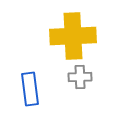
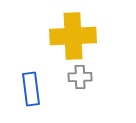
blue rectangle: moved 1 px right
